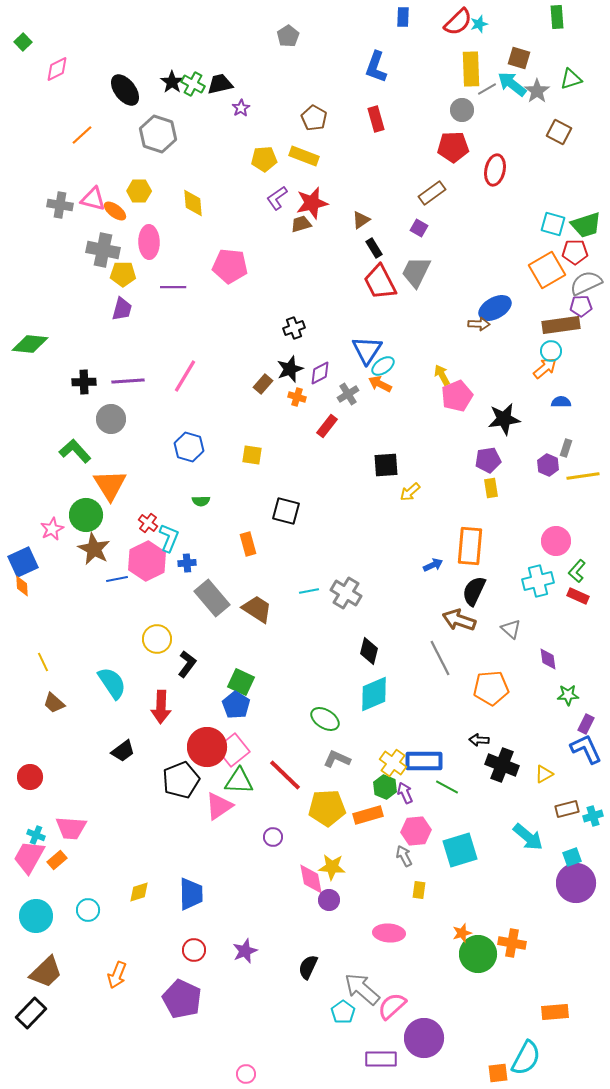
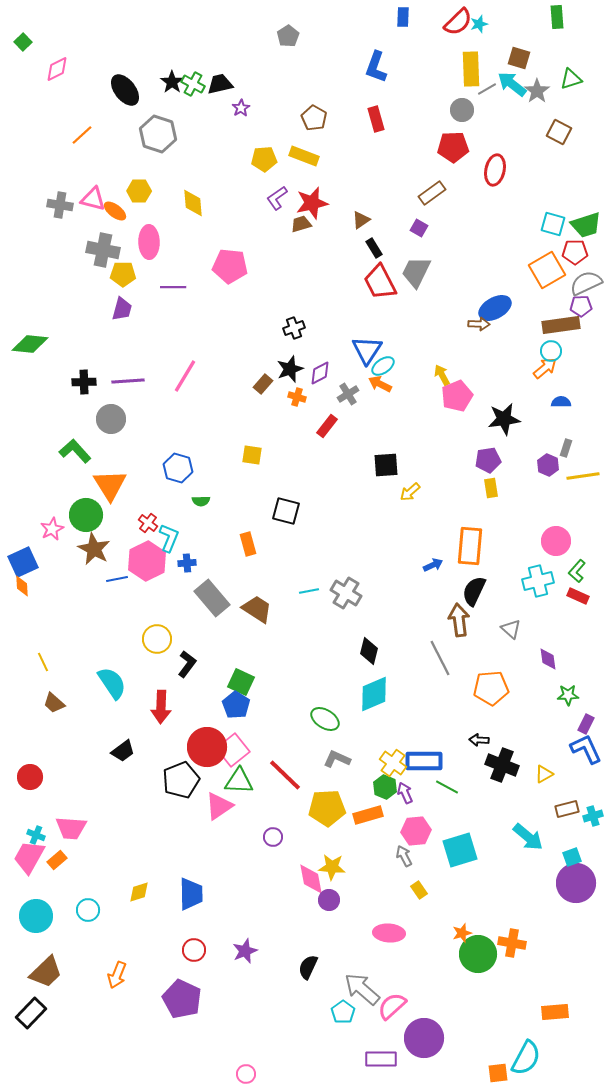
blue hexagon at (189, 447): moved 11 px left, 21 px down
brown arrow at (459, 620): rotated 64 degrees clockwise
yellow rectangle at (419, 890): rotated 42 degrees counterclockwise
